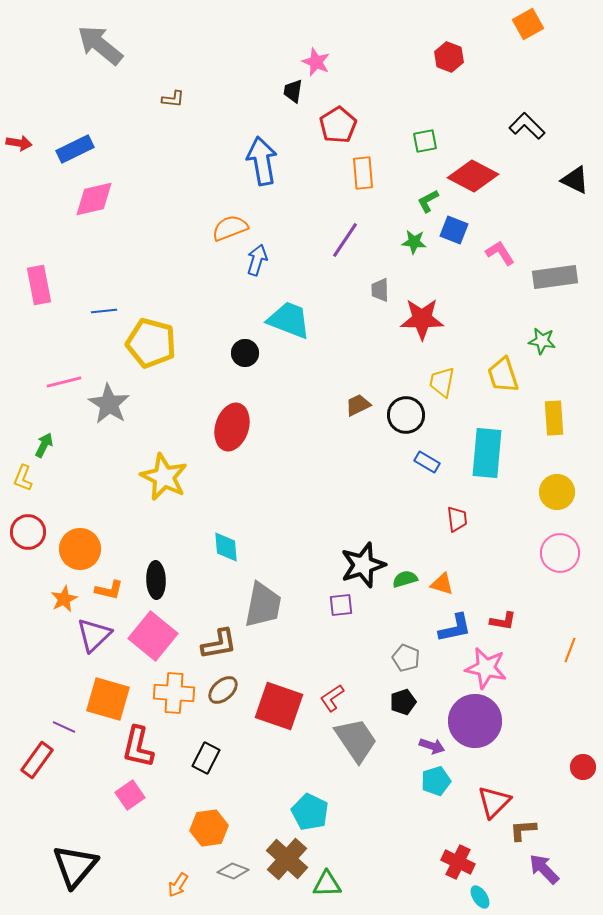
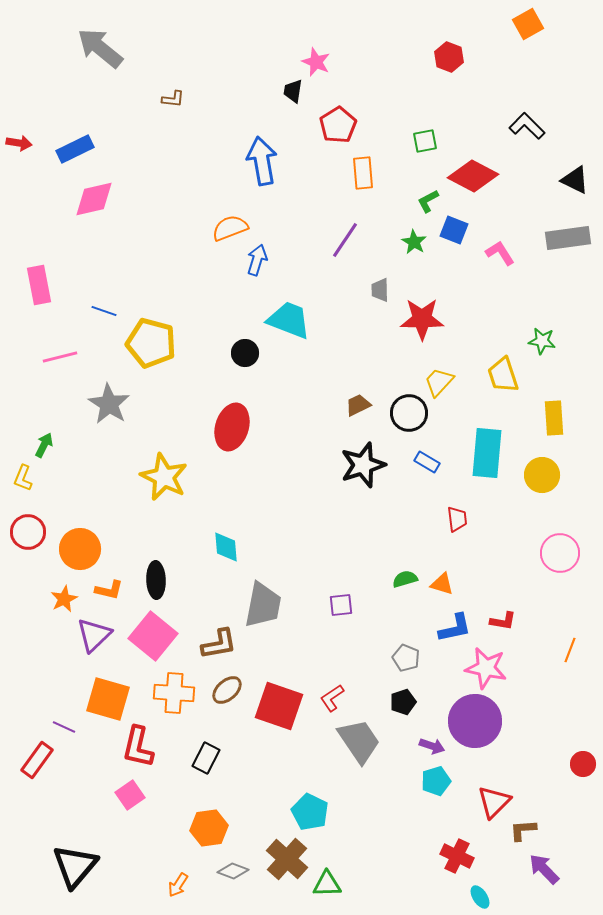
gray arrow at (100, 45): moved 3 px down
green star at (414, 242): rotated 25 degrees clockwise
gray rectangle at (555, 277): moved 13 px right, 39 px up
blue line at (104, 311): rotated 25 degrees clockwise
pink line at (64, 382): moved 4 px left, 25 px up
yellow trapezoid at (442, 382): moved 3 px left; rotated 32 degrees clockwise
black circle at (406, 415): moved 3 px right, 2 px up
yellow circle at (557, 492): moved 15 px left, 17 px up
black star at (363, 565): moved 100 px up
brown ellipse at (223, 690): moved 4 px right
gray trapezoid at (356, 740): moved 3 px right, 1 px down
red circle at (583, 767): moved 3 px up
red cross at (458, 862): moved 1 px left, 6 px up
